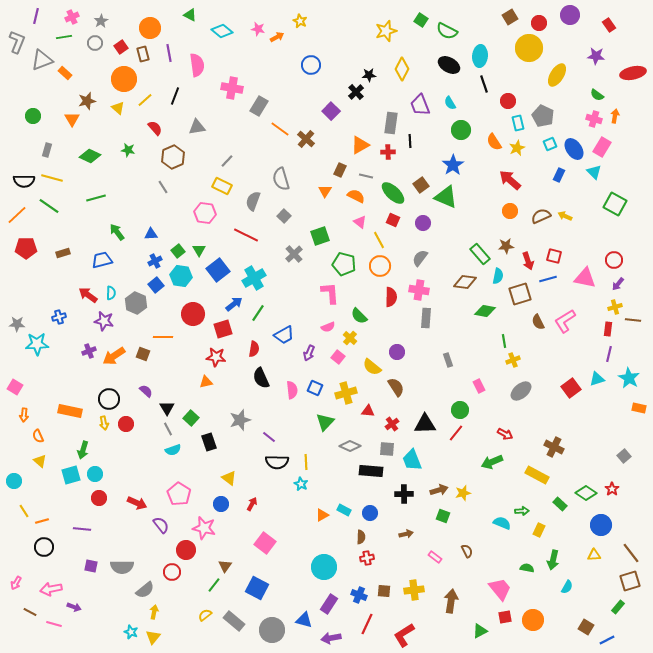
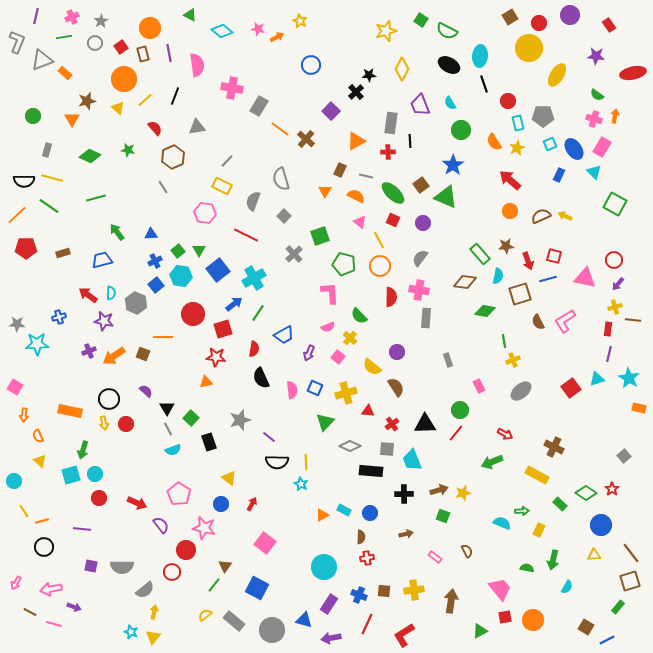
gray pentagon at (543, 116): rotated 25 degrees counterclockwise
orange triangle at (360, 145): moved 4 px left, 4 px up
